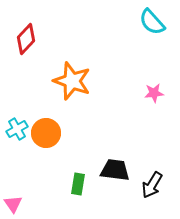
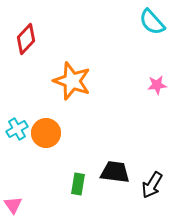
pink star: moved 3 px right, 8 px up
black trapezoid: moved 2 px down
pink triangle: moved 1 px down
